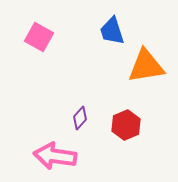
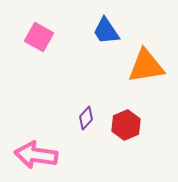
blue trapezoid: moved 6 px left; rotated 16 degrees counterclockwise
purple diamond: moved 6 px right
pink arrow: moved 19 px left, 1 px up
